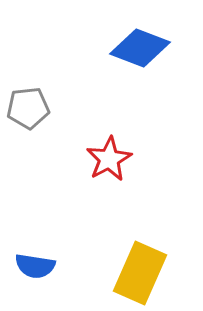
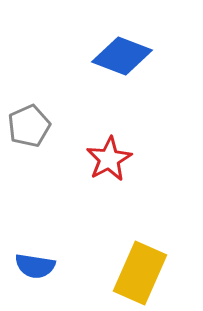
blue diamond: moved 18 px left, 8 px down
gray pentagon: moved 1 px right, 18 px down; rotated 18 degrees counterclockwise
